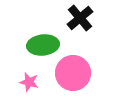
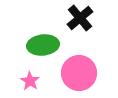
pink circle: moved 6 px right
pink star: moved 1 px right, 1 px up; rotated 18 degrees clockwise
